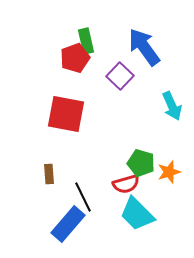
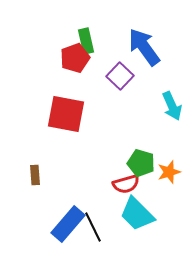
brown rectangle: moved 14 px left, 1 px down
black line: moved 10 px right, 30 px down
